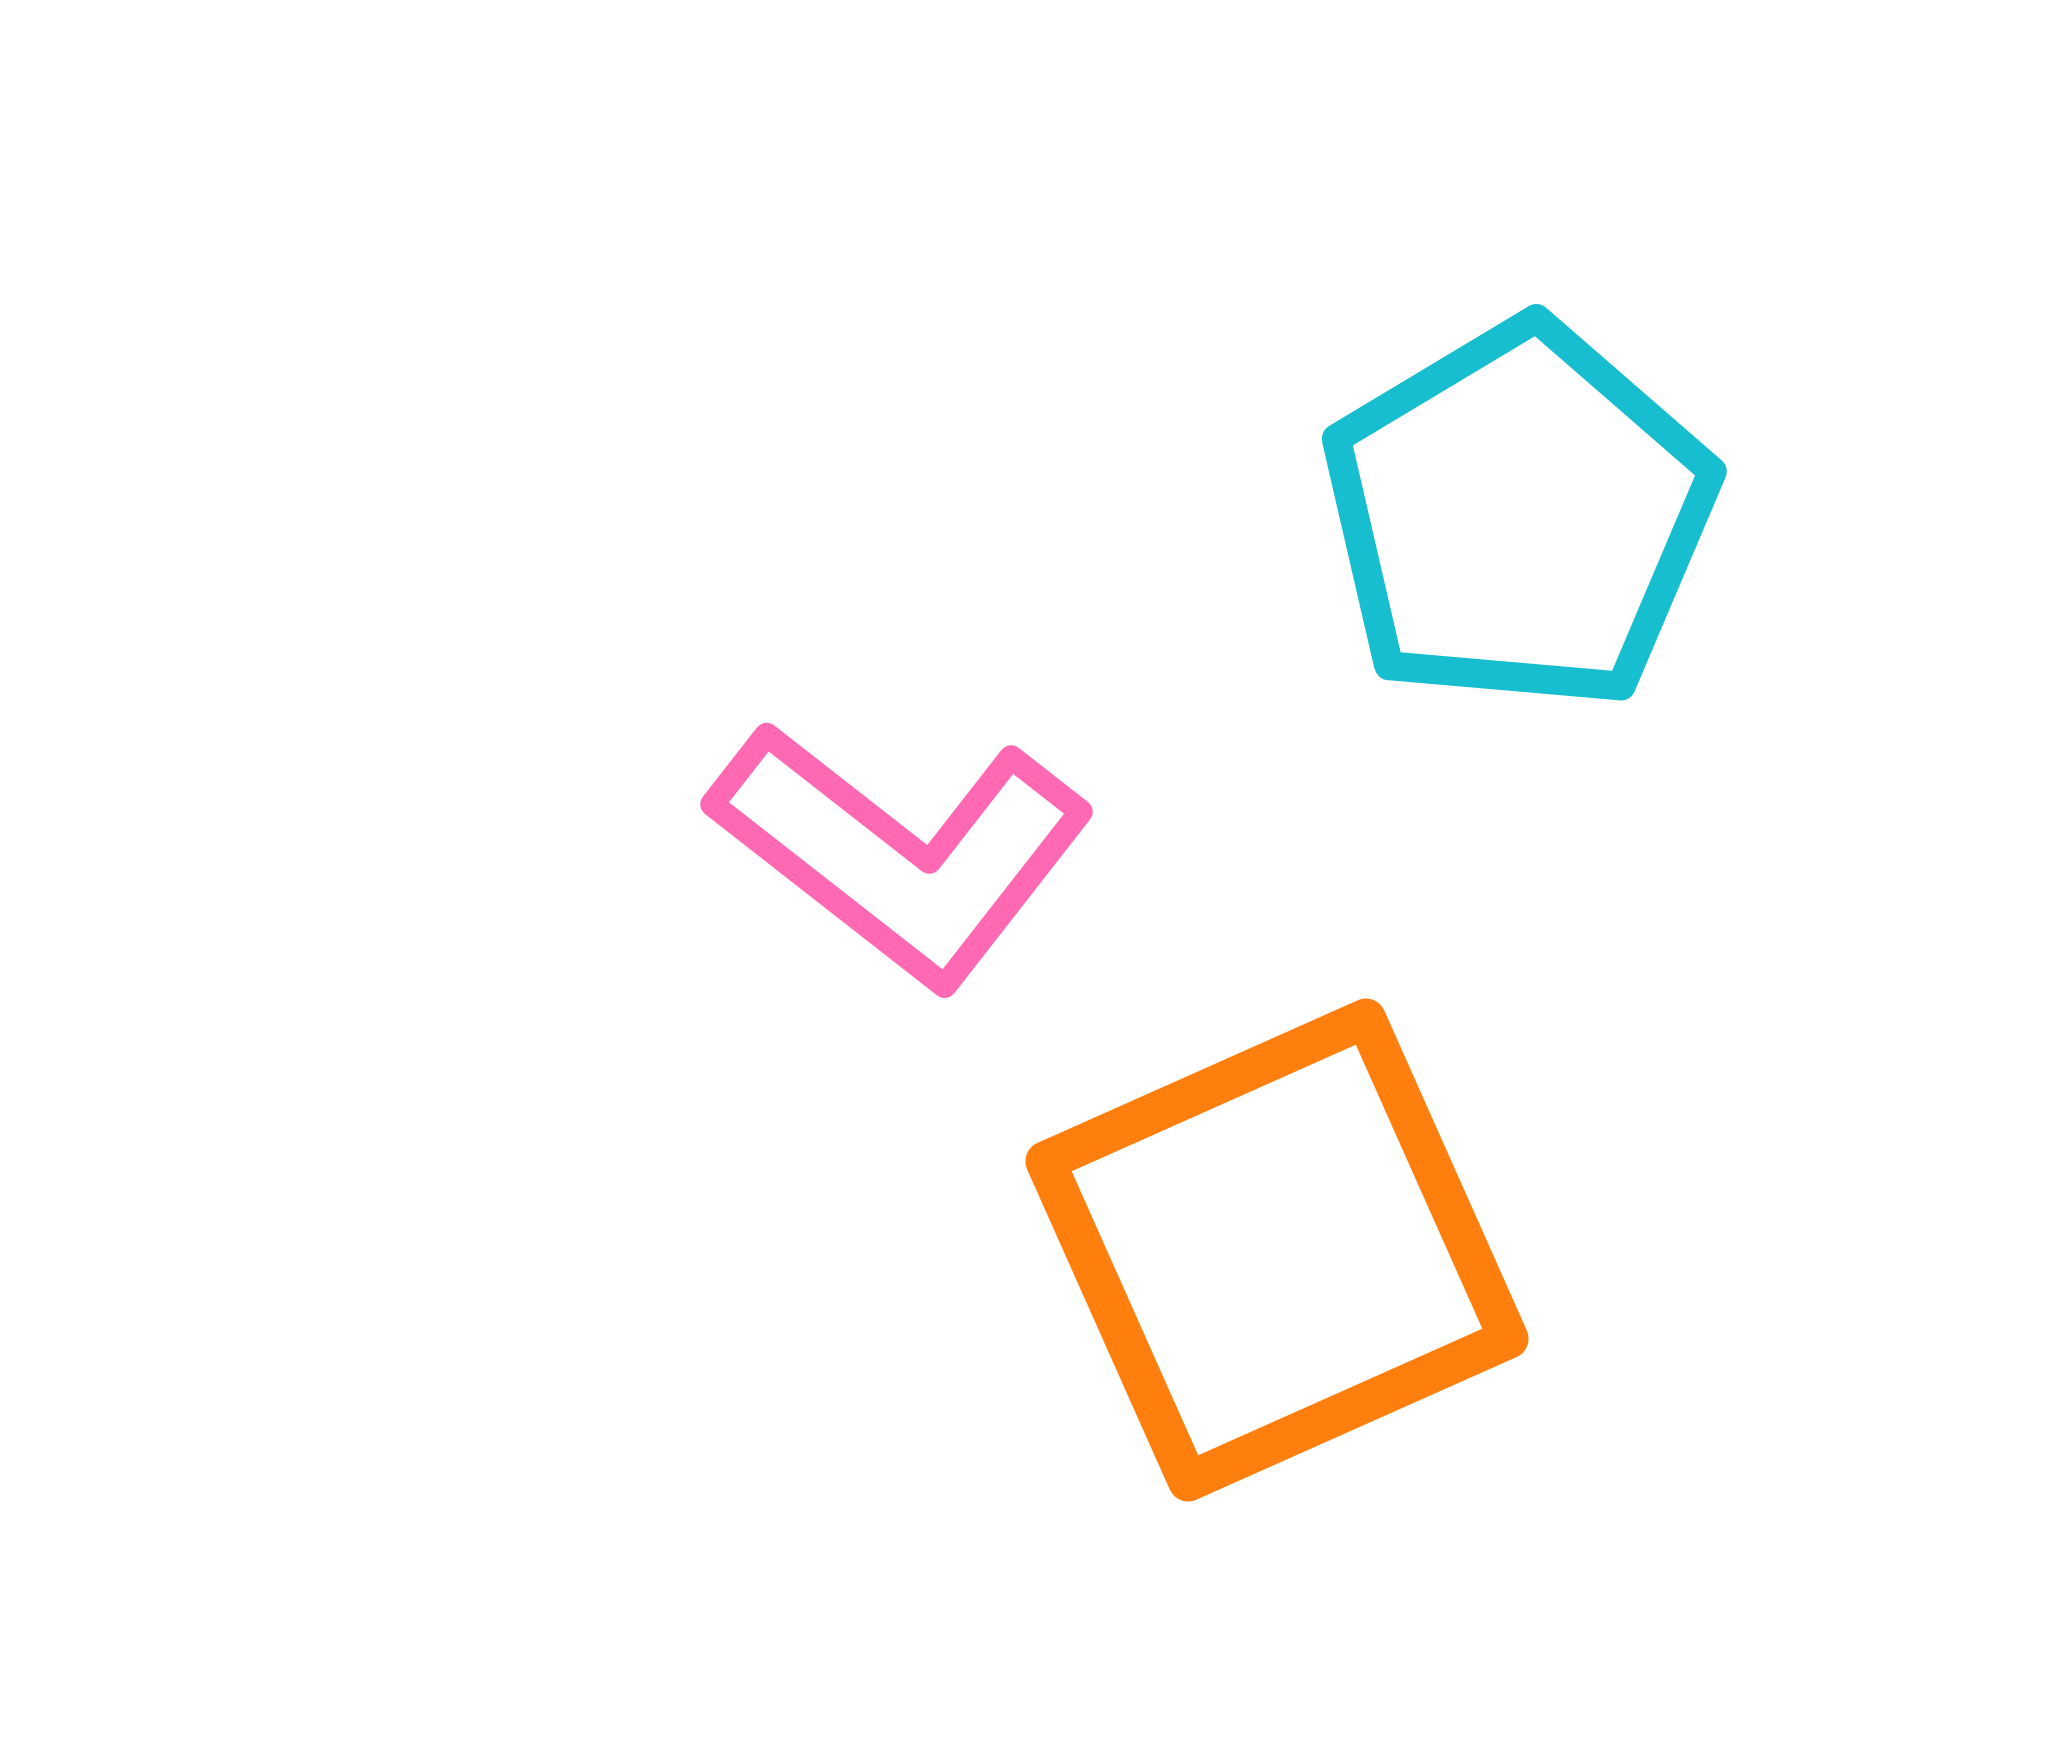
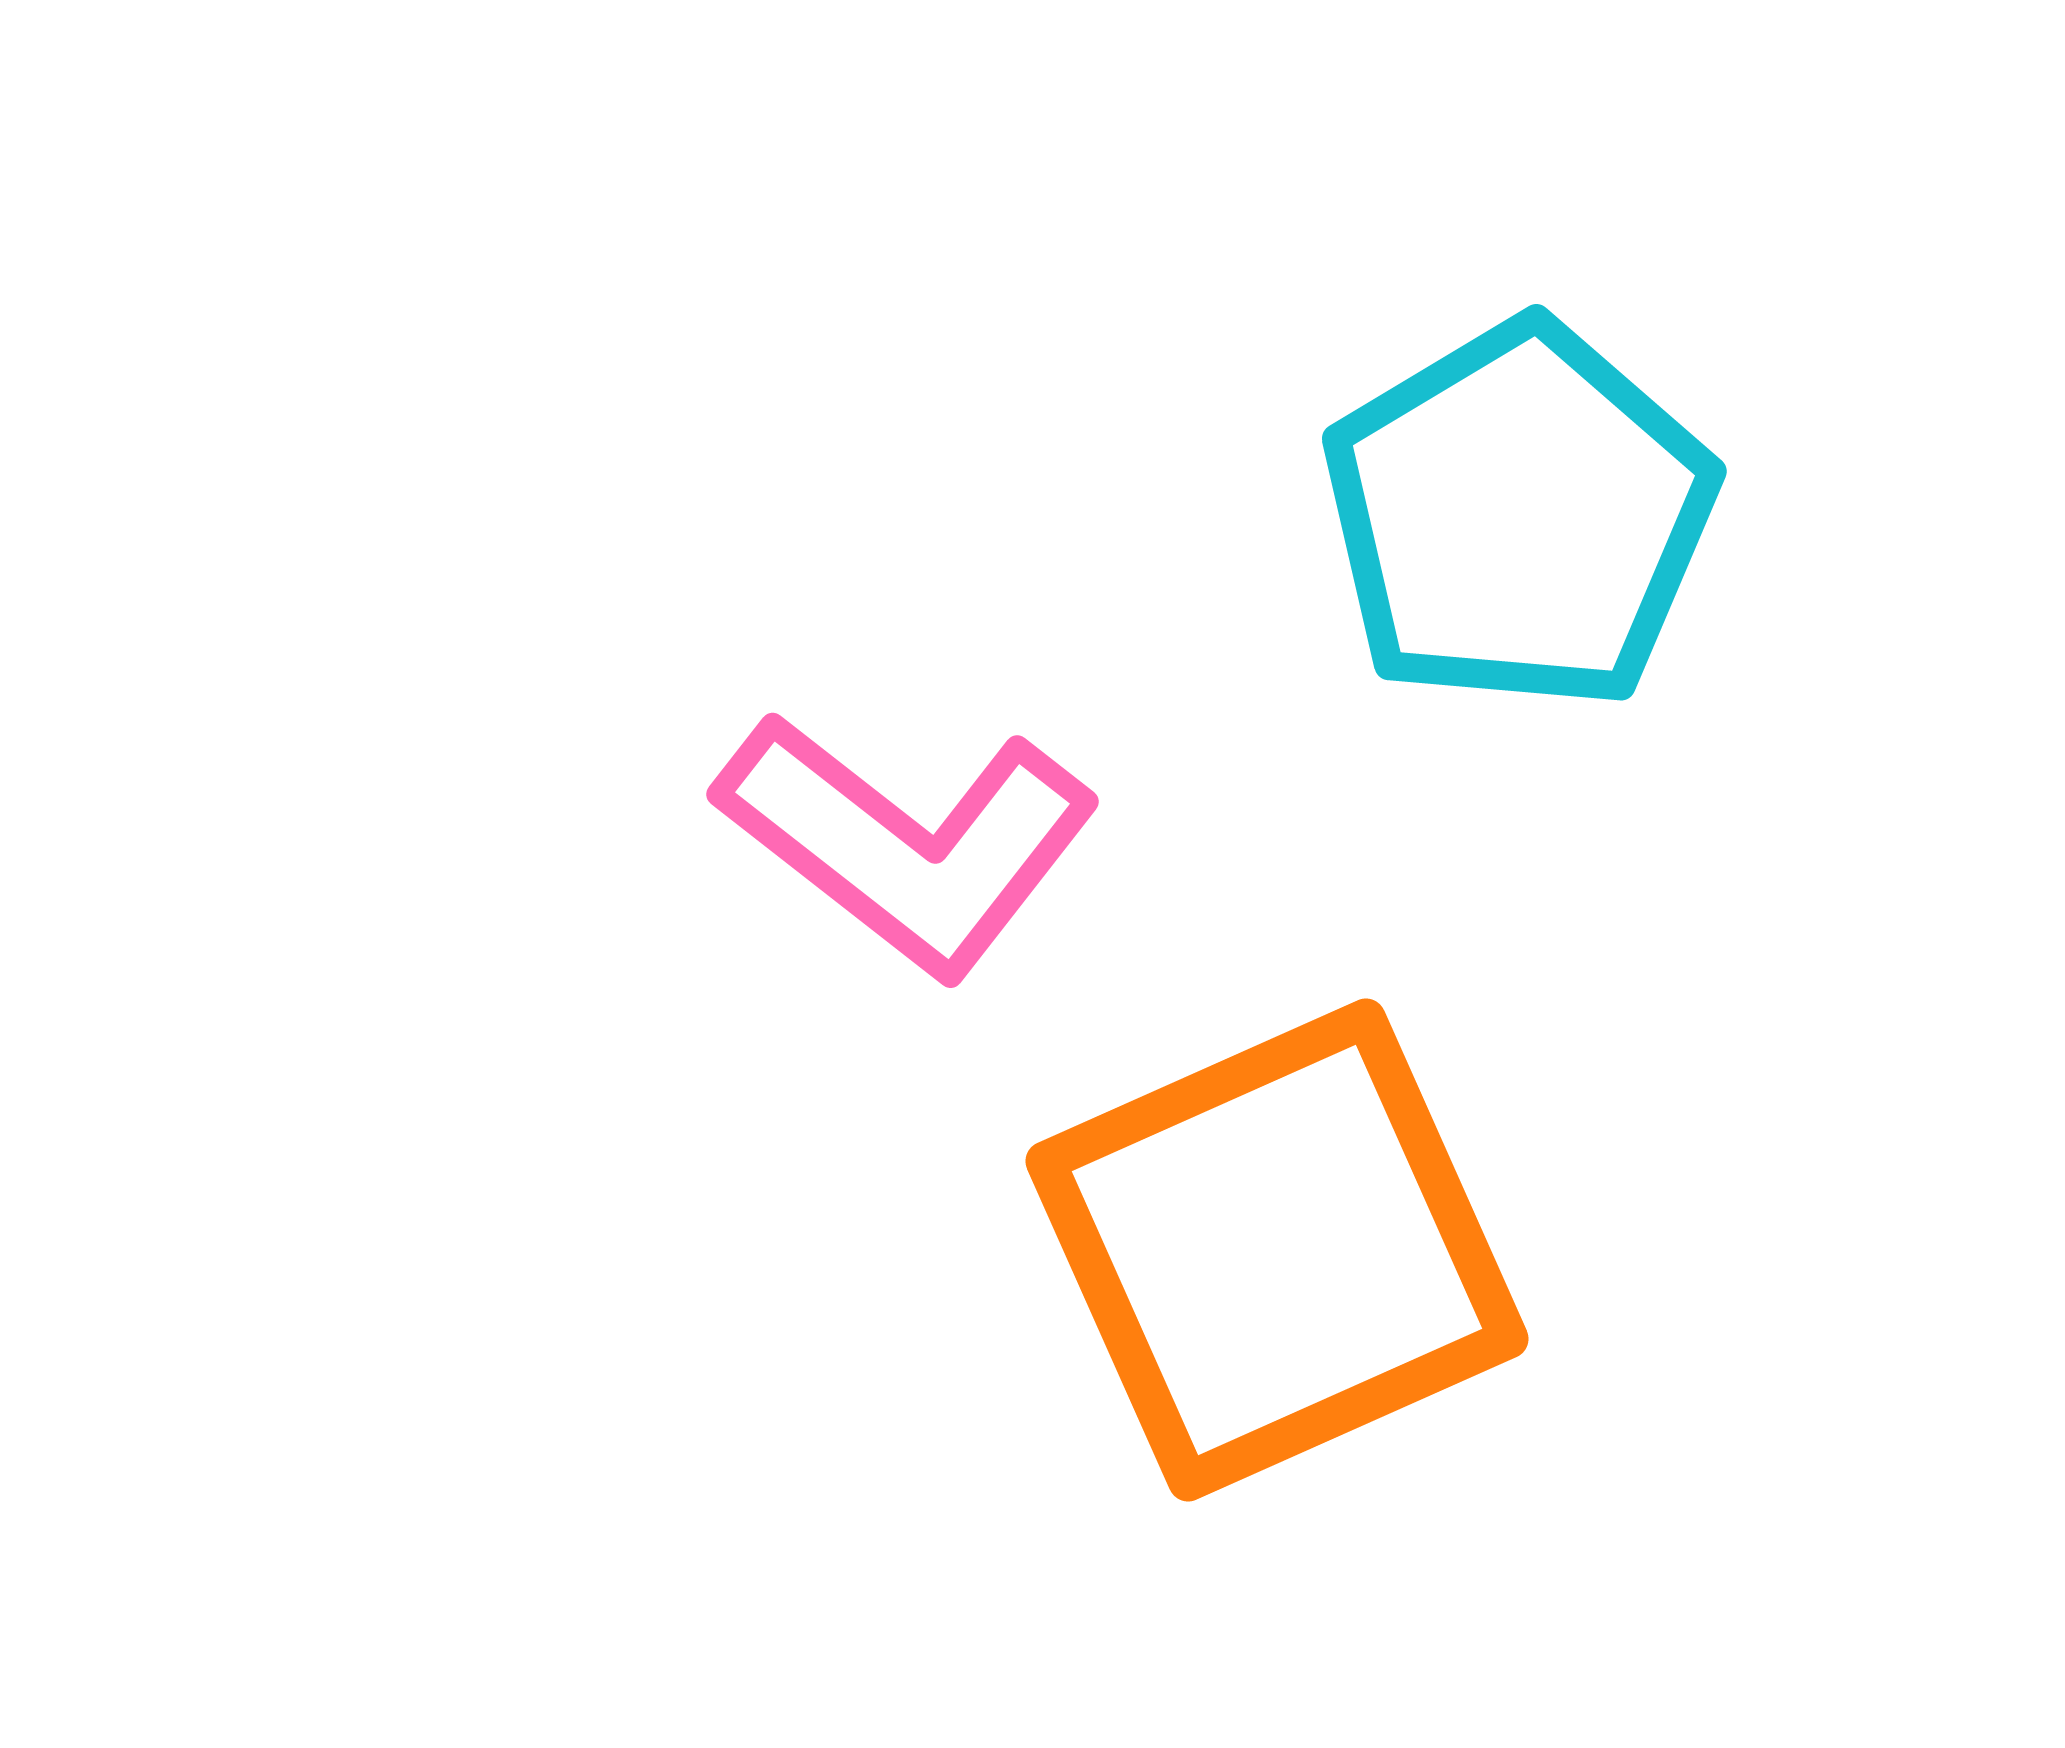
pink L-shape: moved 6 px right, 10 px up
